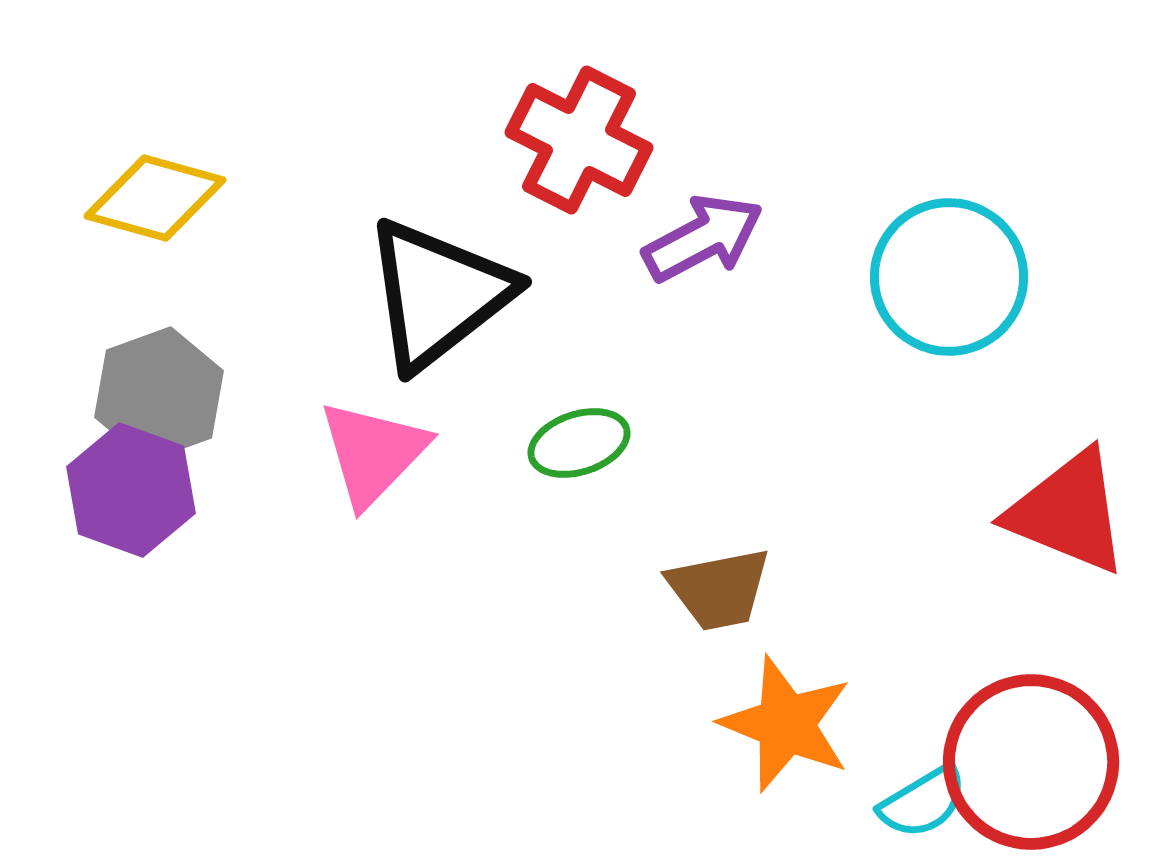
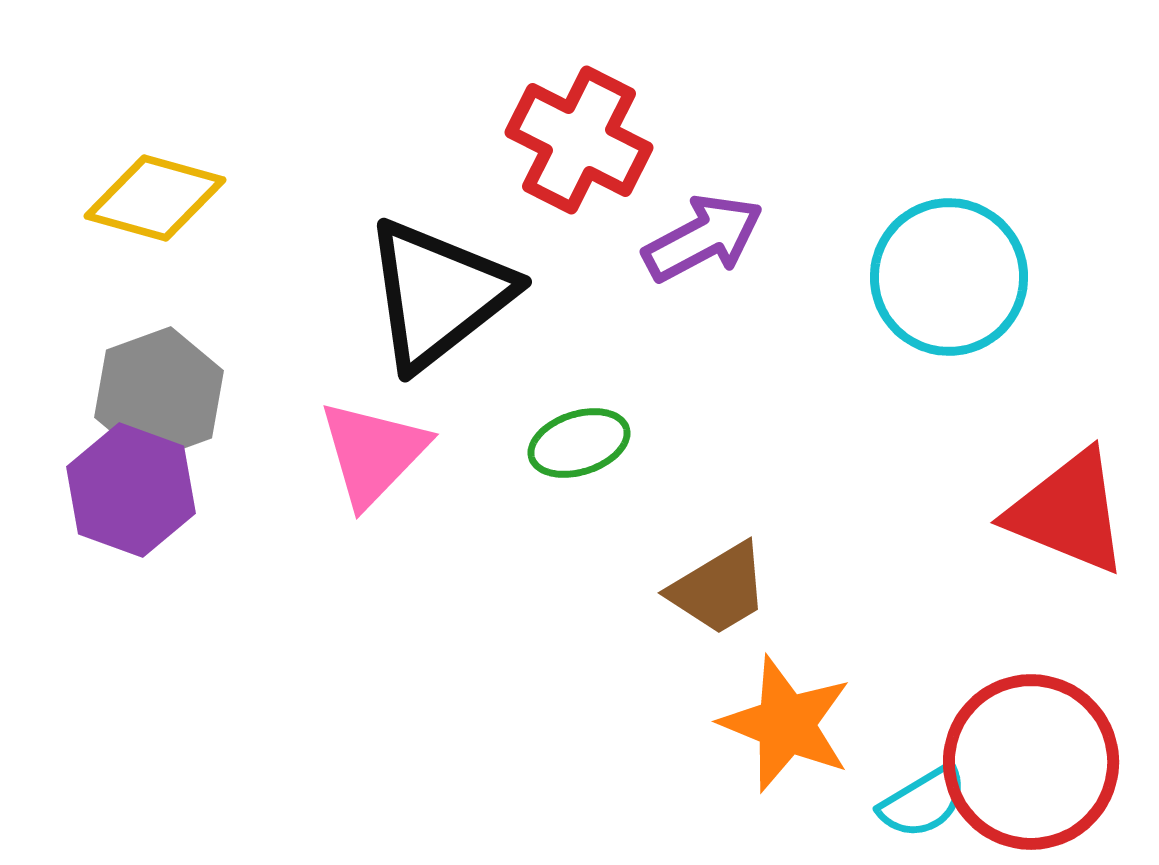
brown trapezoid: rotated 20 degrees counterclockwise
